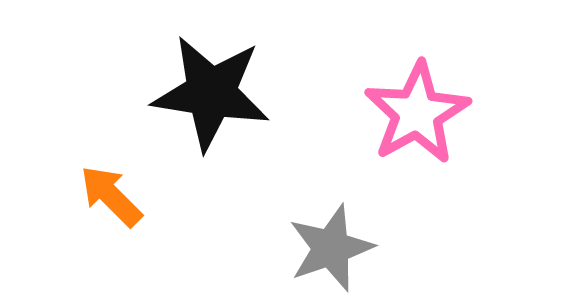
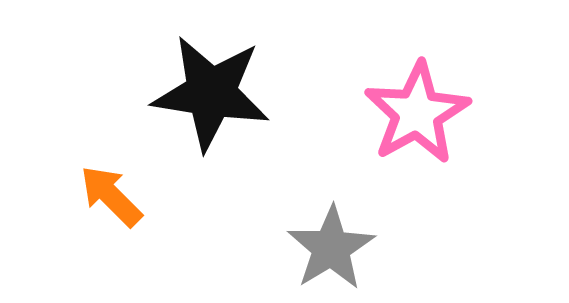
gray star: rotated 12 degrees counterclockwise
